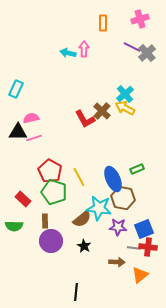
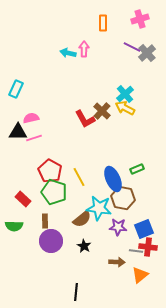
gray line: moved 2 px right, 3 px down
